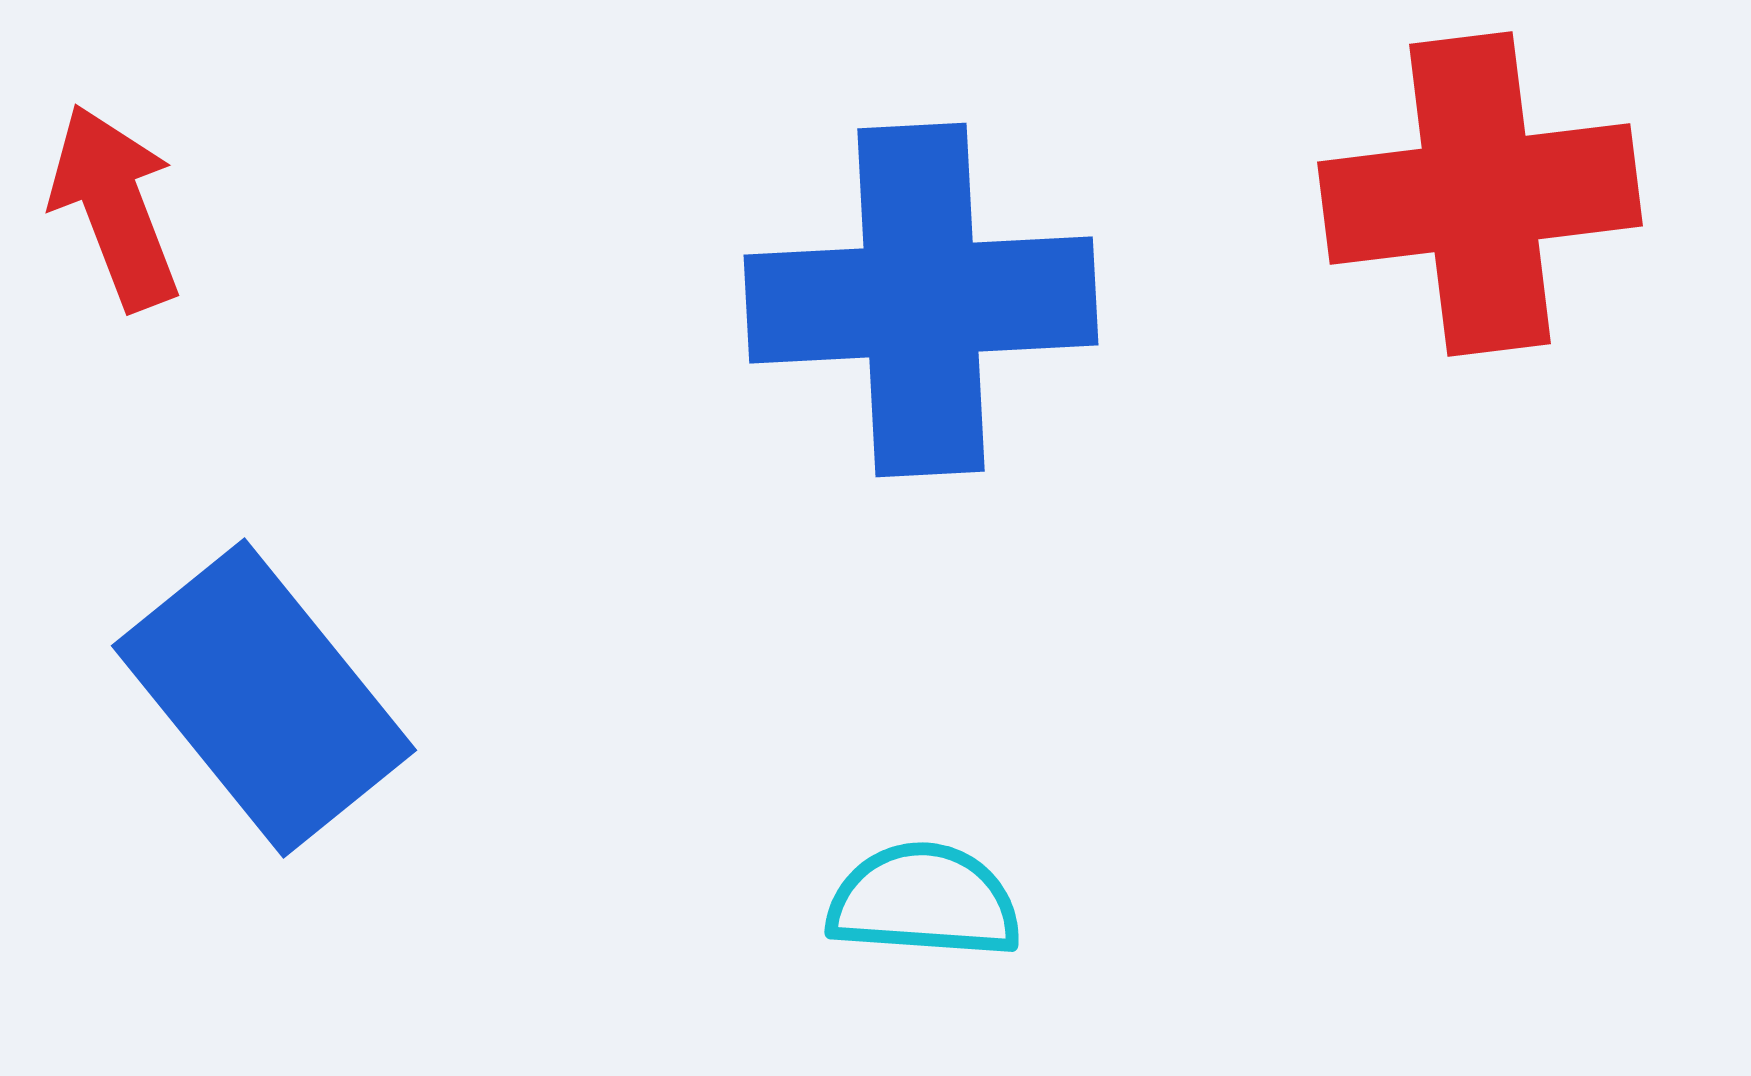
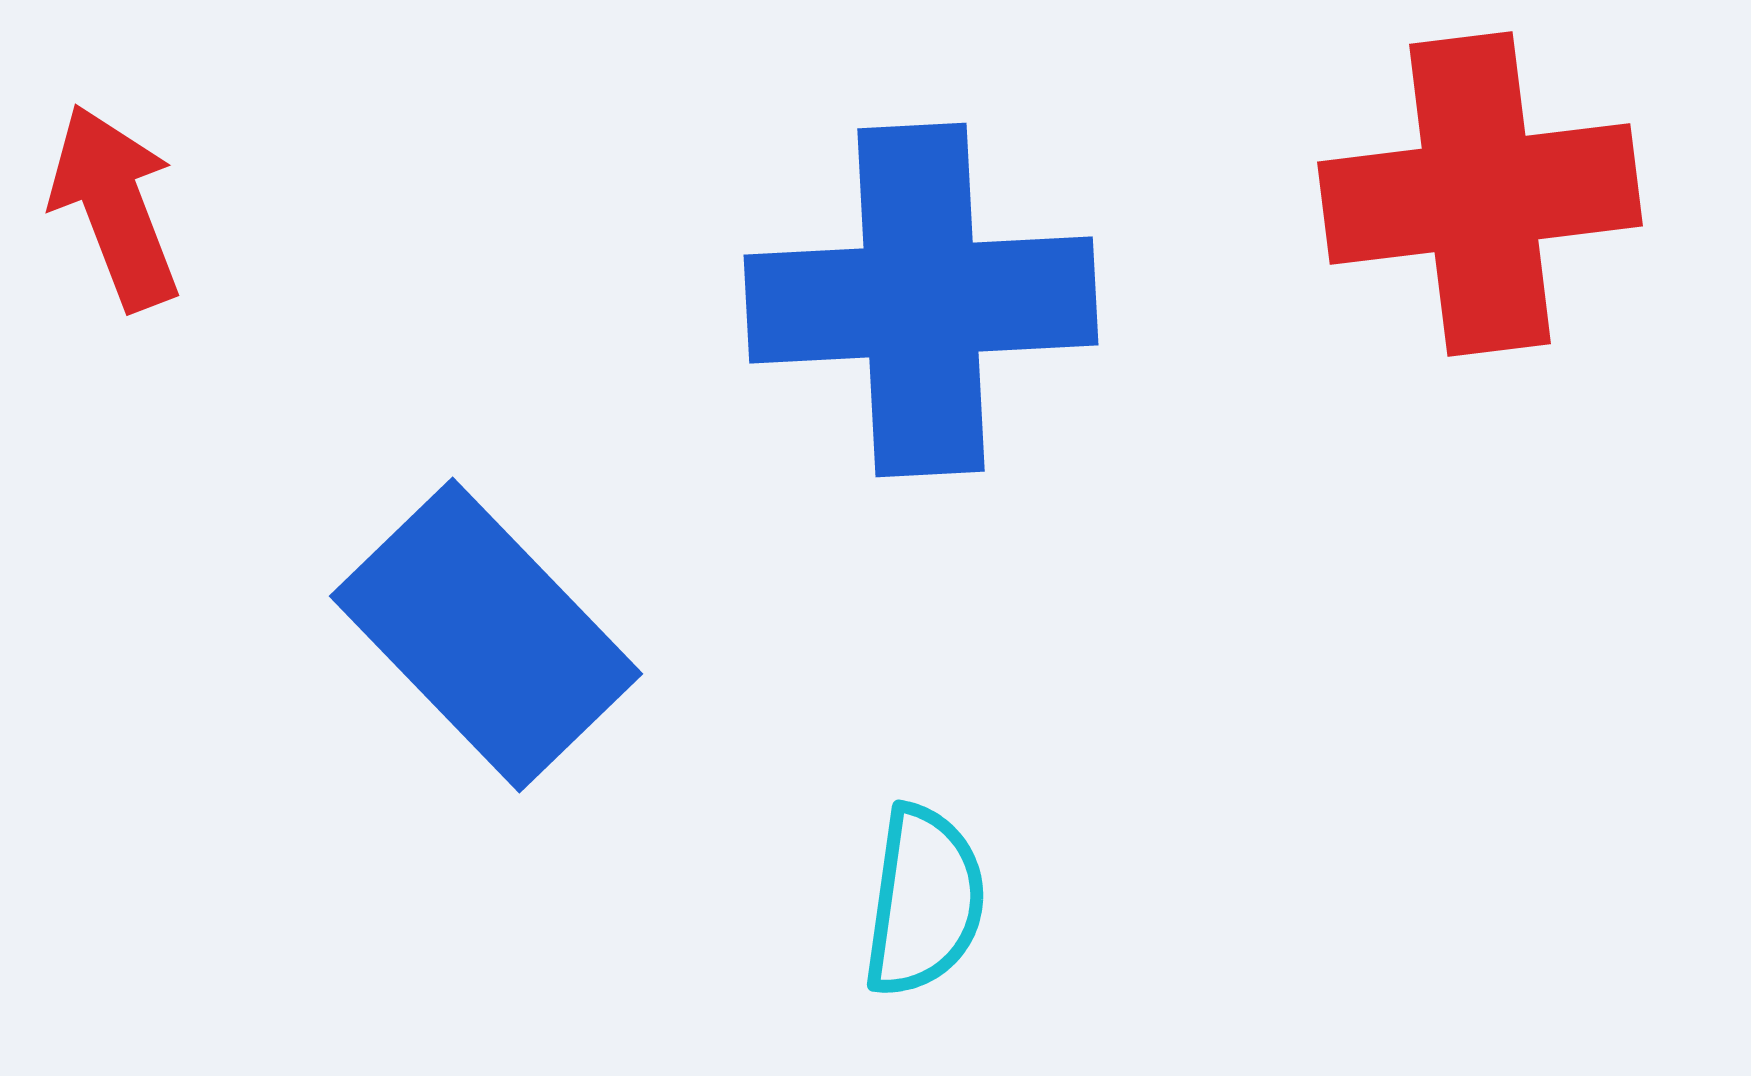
blue rectangle: moved 222 px right, 63 px up; rotated 5 degrees counterclockwise
cyan semicircle: rotated 94 degrees clockwise
